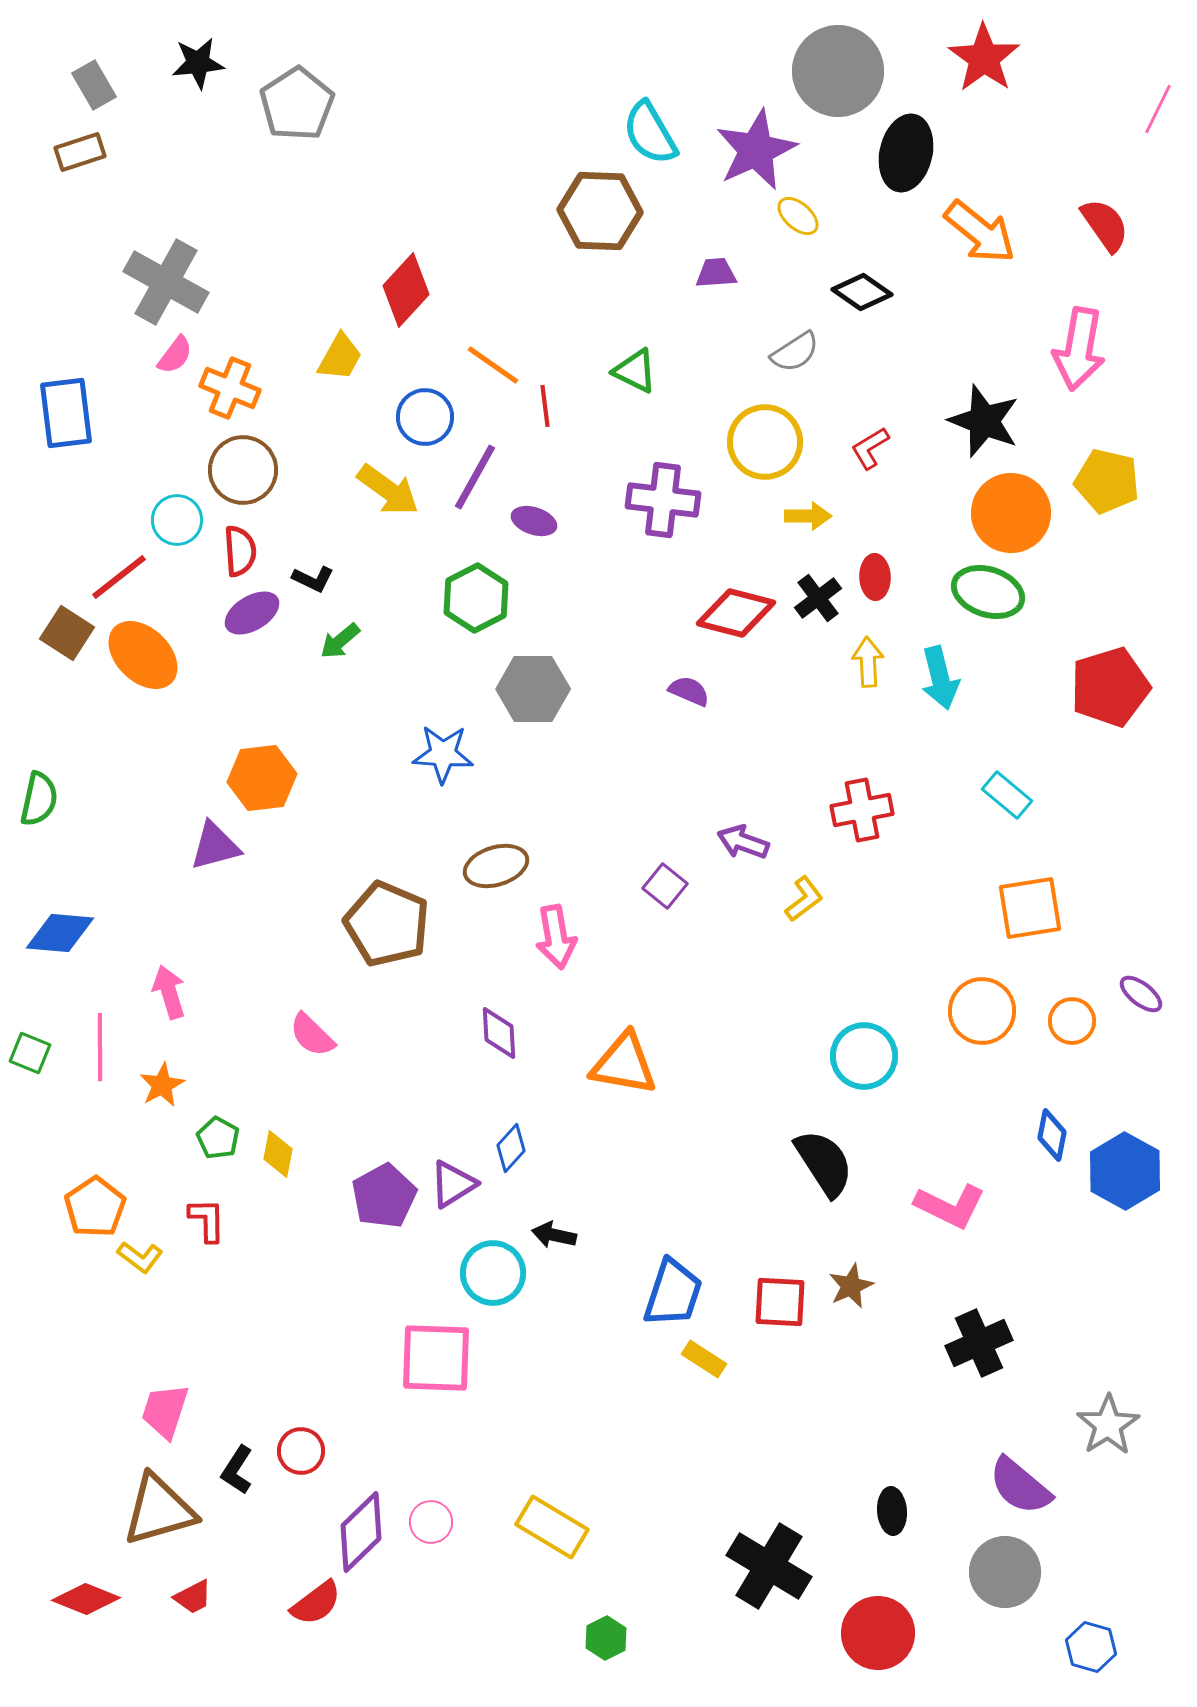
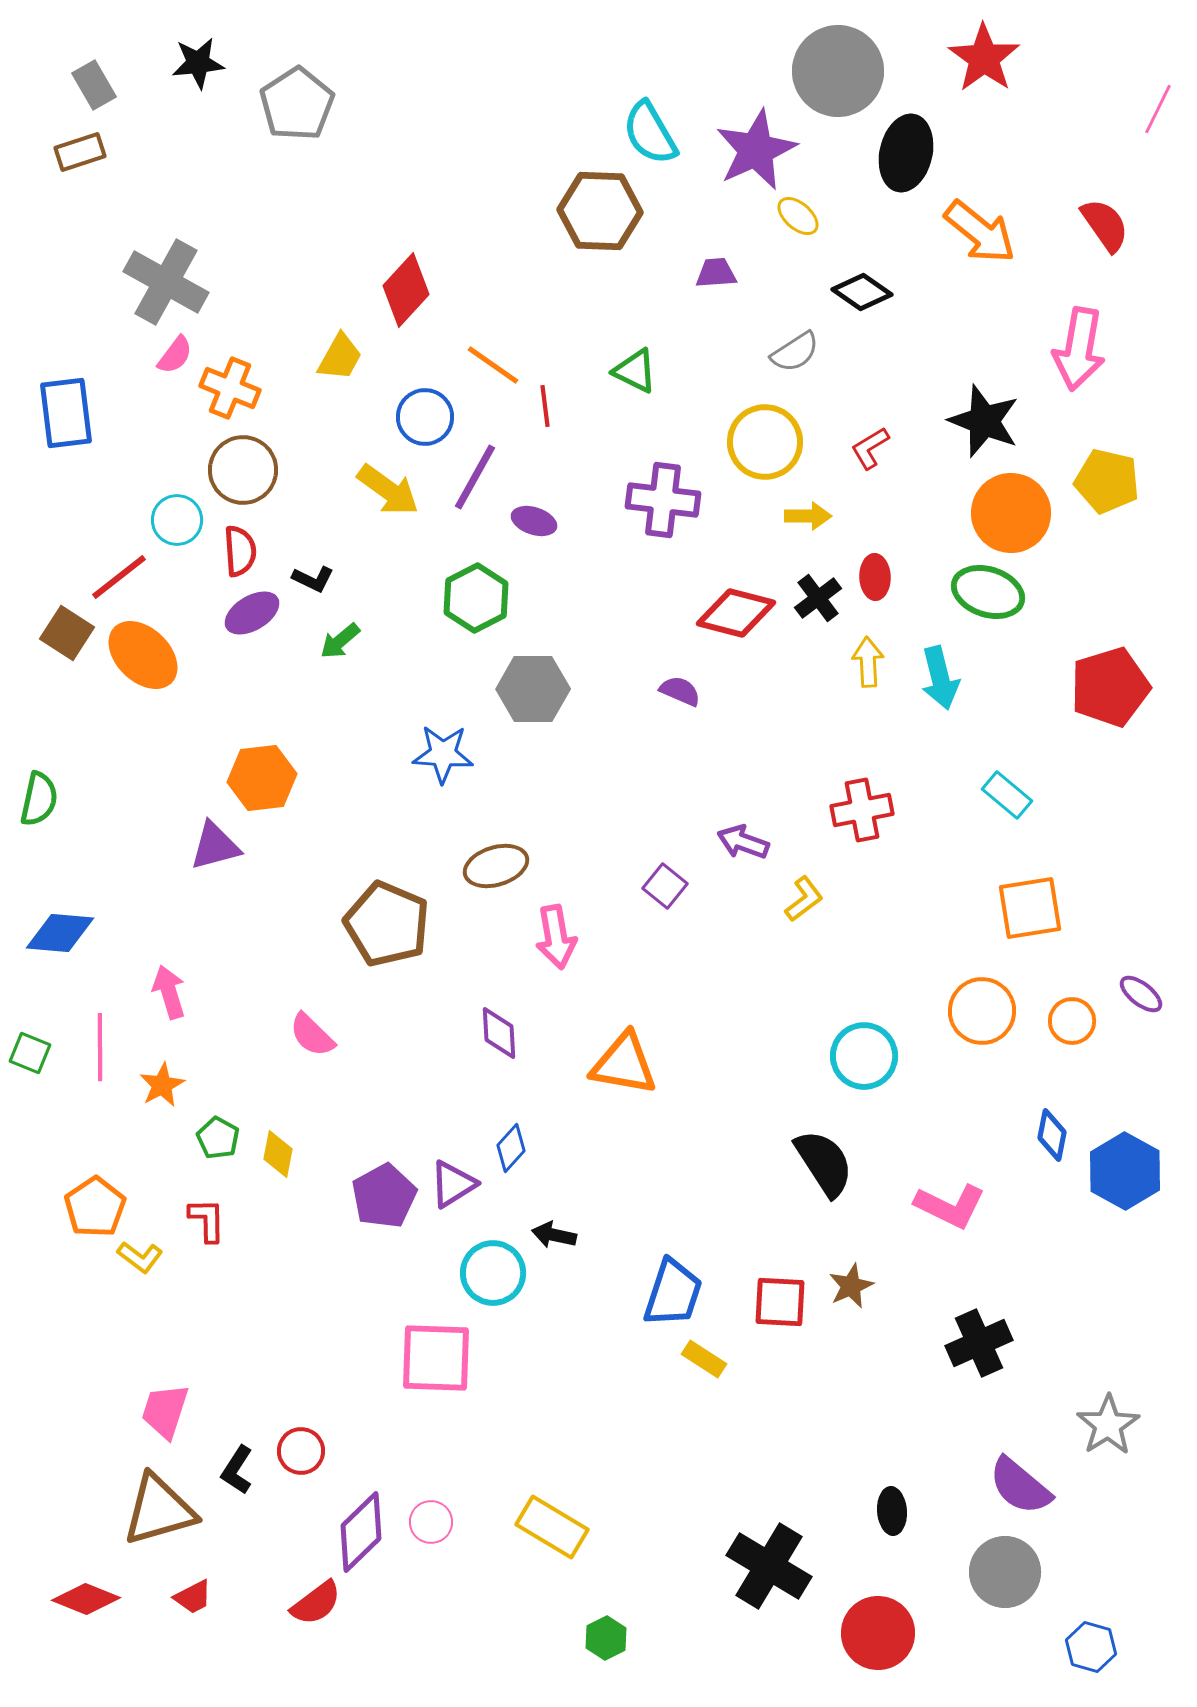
purple semicircle at (689, 691): moved 9 px left
